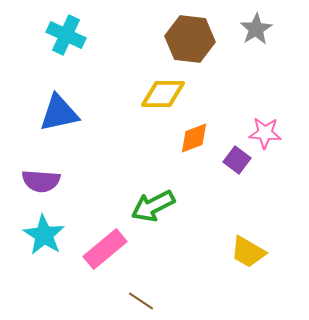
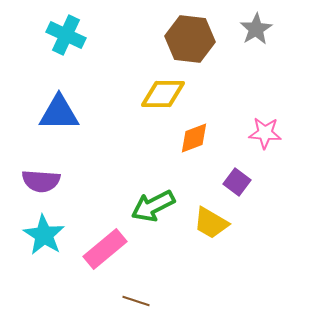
blue triangle: rotated 12 degrees clockwise
purple square: moved 22 px down
yellow trapezoid: moved 37 px left, 29 px up
brown line: moved 5 px left; rotated 16 degrees counterclockwise
